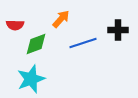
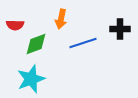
orange arrow: rotated 150 degrees clockwise
black cross: moved 2 px right, 1 px up
